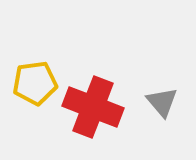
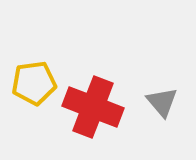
yellow pentagon: moved 1 px left
